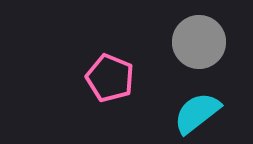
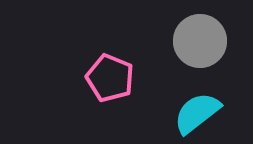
gray circle: moved 1 px right, 1 px up
